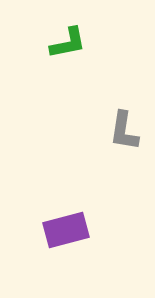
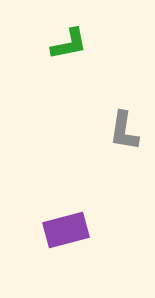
green L-shape: moved 1 px right, 1 px down
